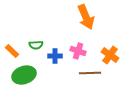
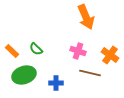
green semicircle: moved 4 px down; rotated 48 degrees clockwise
blue cross: moved 1 px right, 27 px down
brown line: rotated 15 degrees clockwise
